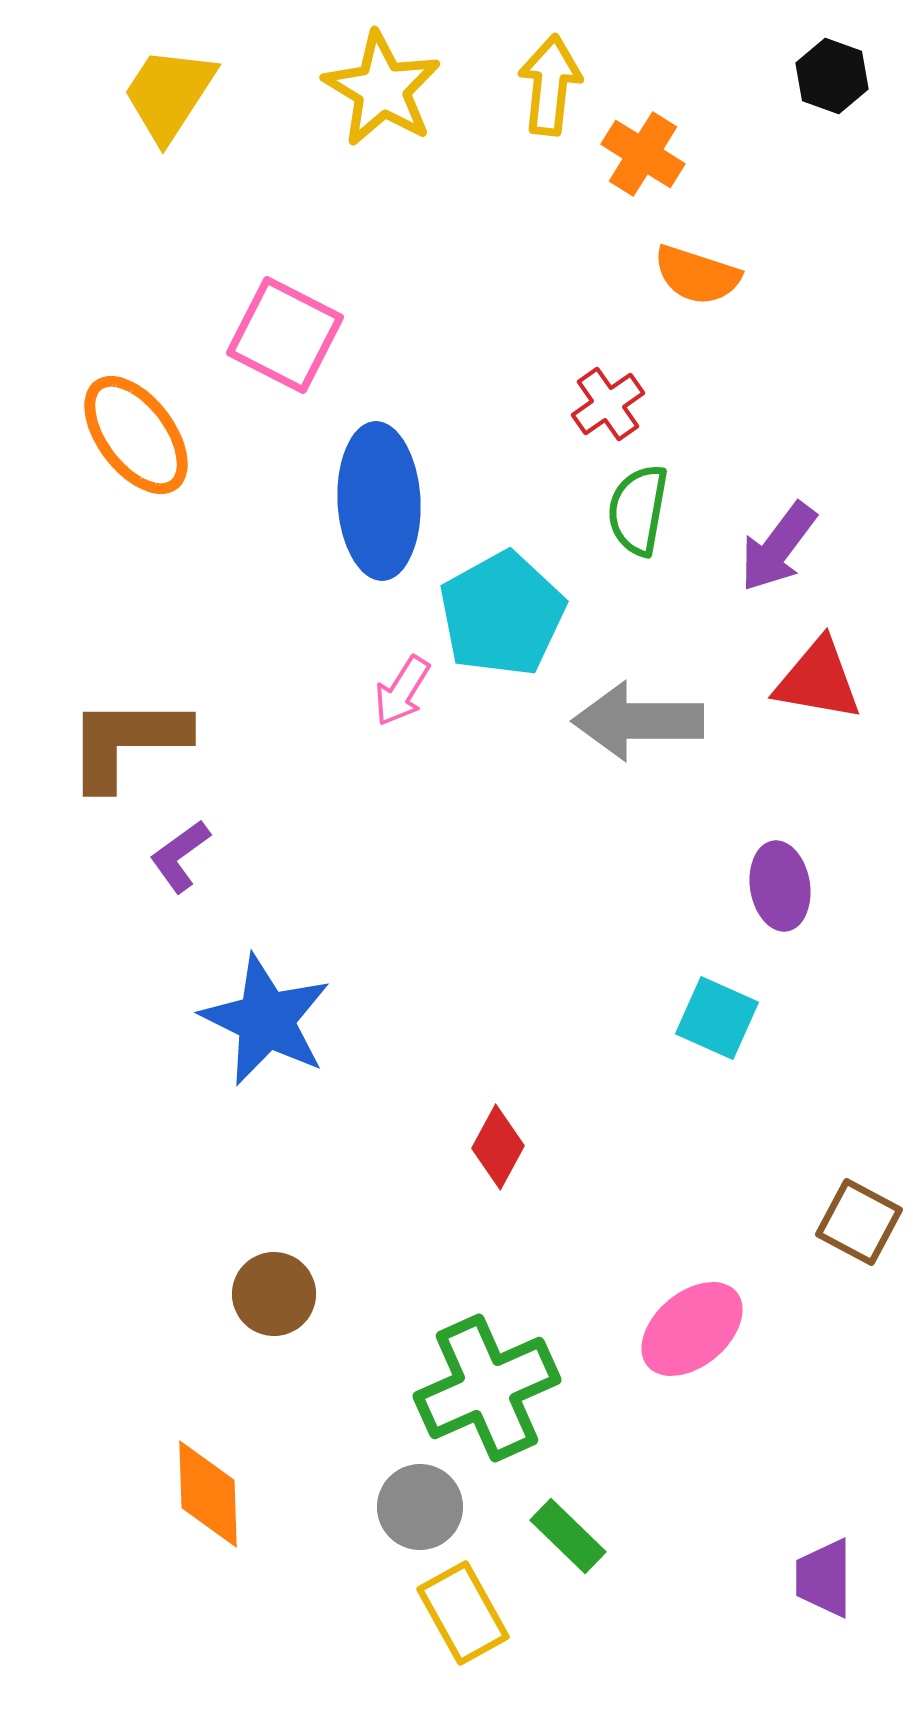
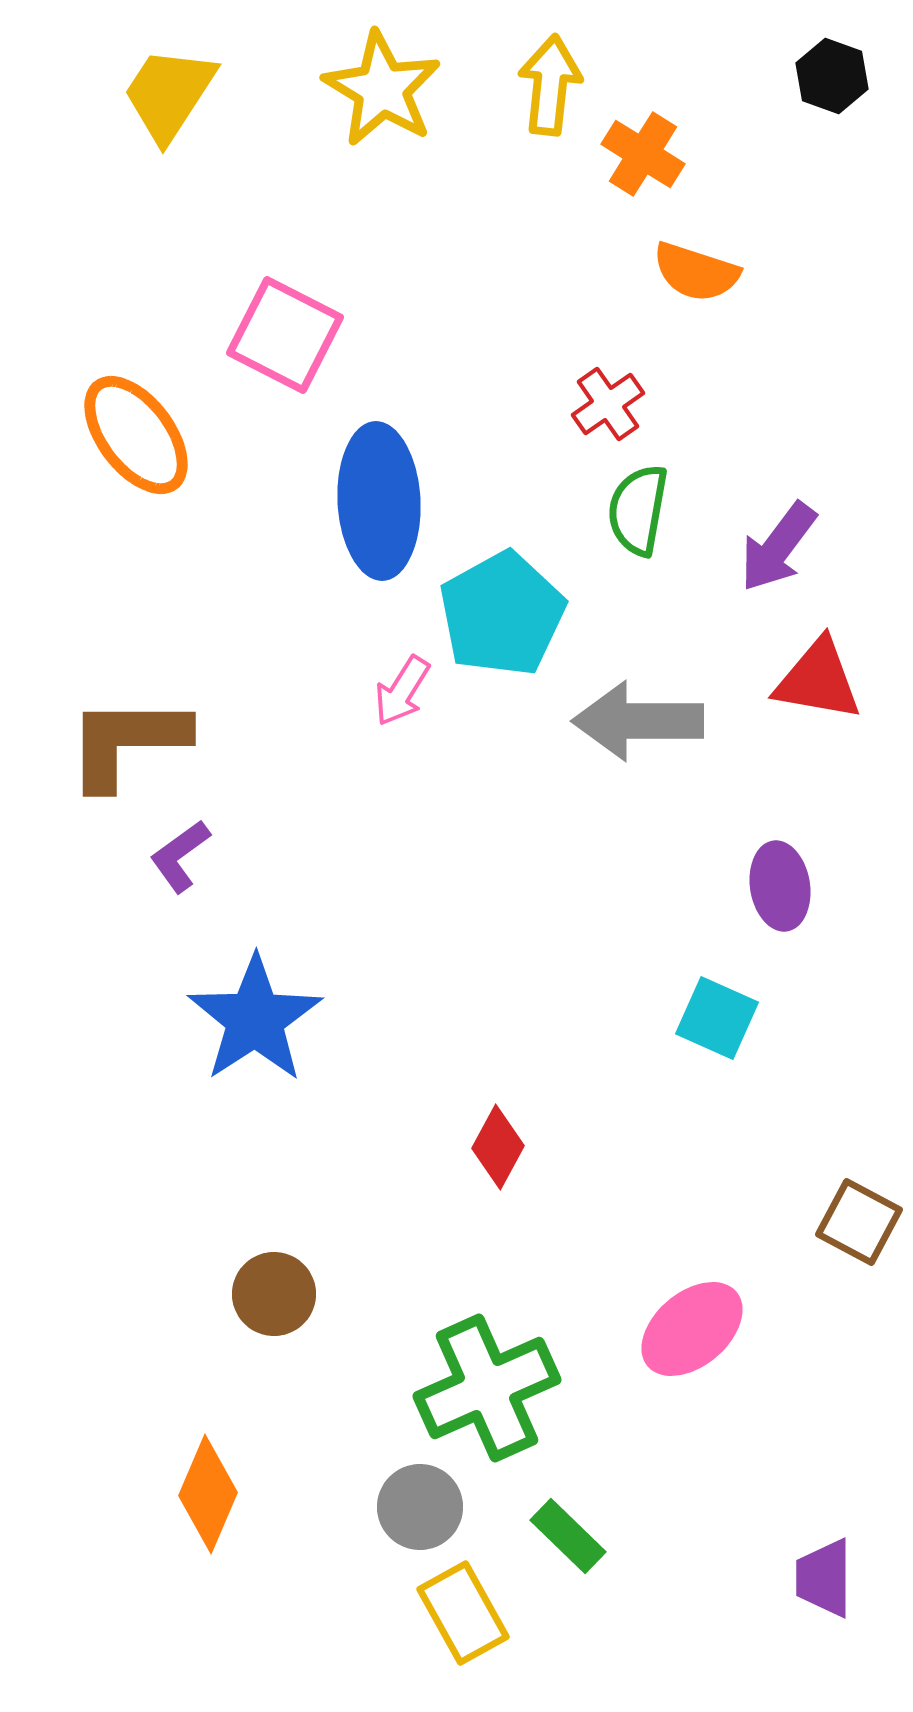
orange semicircle: moved 1 px left, 3 px up
blue star: moved 11 px left, 1 px up; rotated 13 degrees clockwise
orange diamond: rotated 25 degrees clockwise
